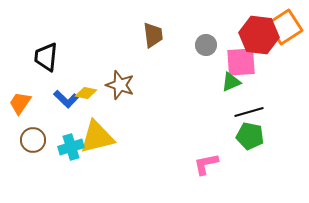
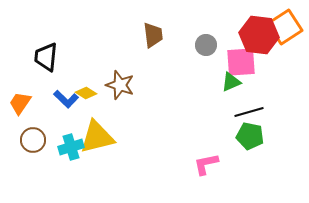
yellow diamond: rotated 20 degrees clockwise
